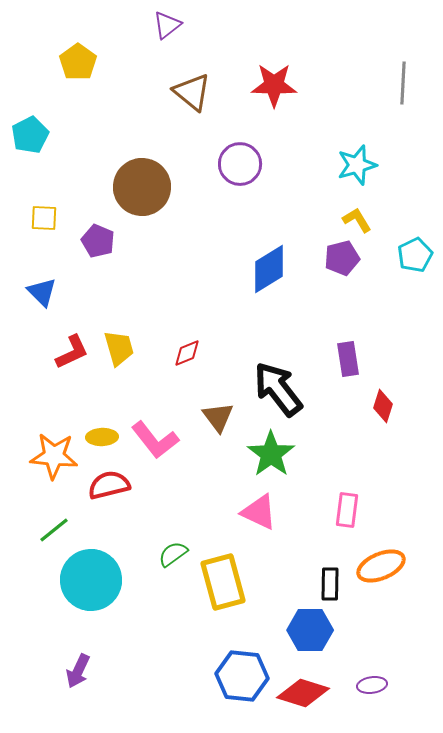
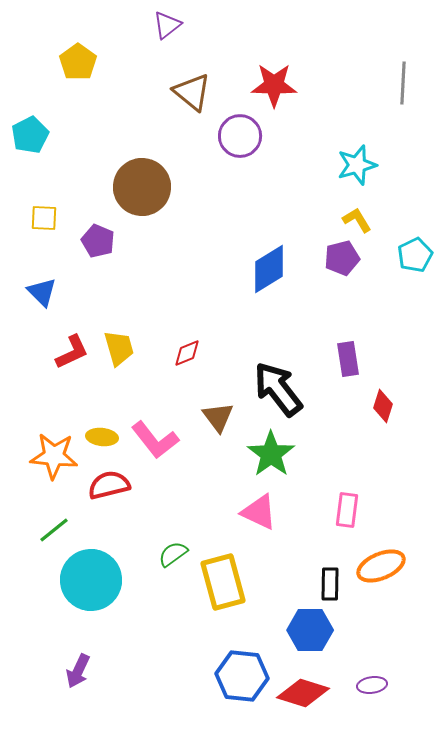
purple circle at (240, 164): moved 28 px up
yellow ellipse at (102, 437): rotated 8 degrees clockwise
